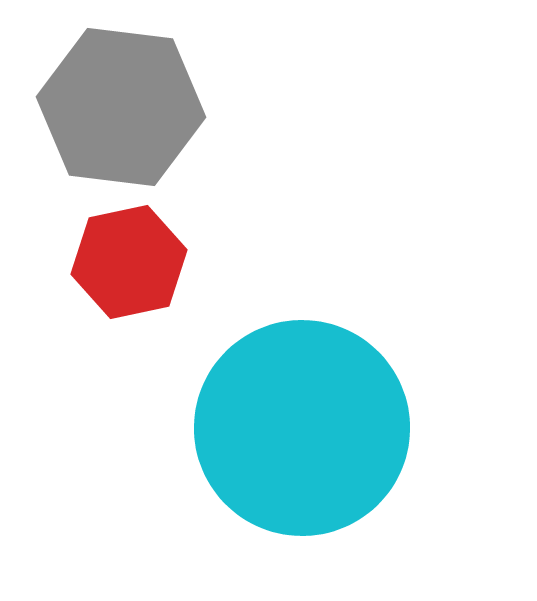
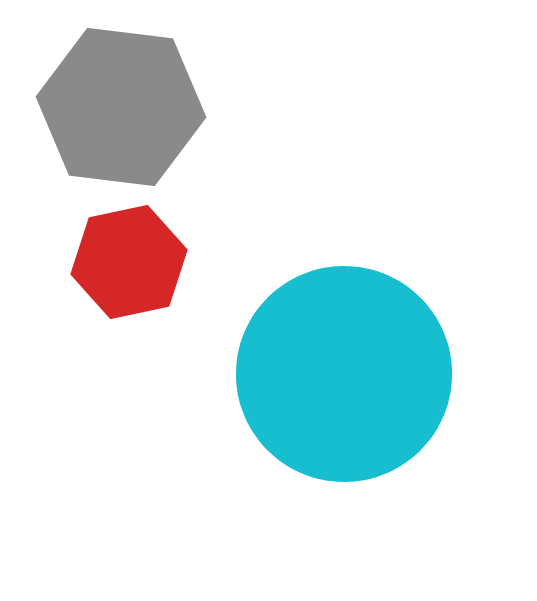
cyan circle: moved 42 px right, 54 px up
